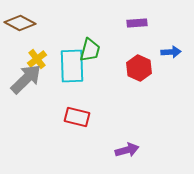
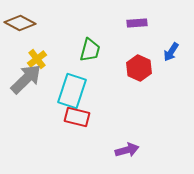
blue arrow: rotated 126 degrees clockwise
cyan rectangle: moved 25 px down; rotated 20 degrees clockwise
